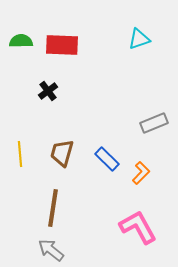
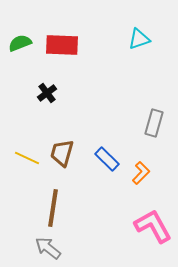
green semicircle: moved 1 px left, 2 px down; rotated 20 degrees counterclockwise
black cross: moved 1 px left, 2 px down
gray rectangle: rotated 52 degrees counterclockwise
yellow line: moved 7 px right, 4 px down; rotated 60 degrees counterclockwise
pink L-shape: moved 15 px right, 1 px up
gray arrow: moved 3 px left, 2 px up
